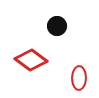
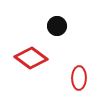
red diamond: moved 2 px up
